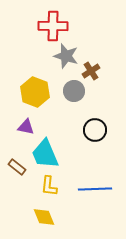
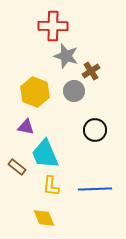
yellow L-shape: moved 2 px right
yellow diamond: moved 1 px down
